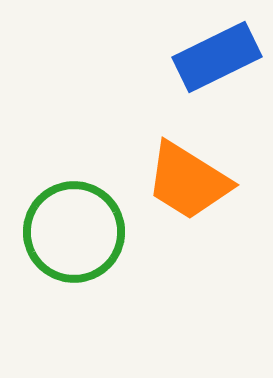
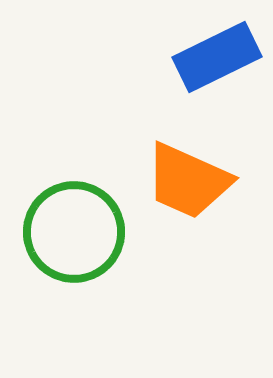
orange trapezoid: rotated 8 degrees counterclockwise
